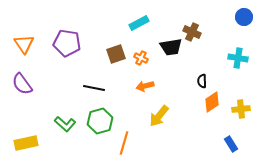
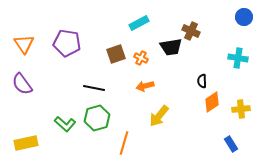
brown cross: moved 1 px left, 1 px up
green hexagon: moved 3 px left, 3 px up
